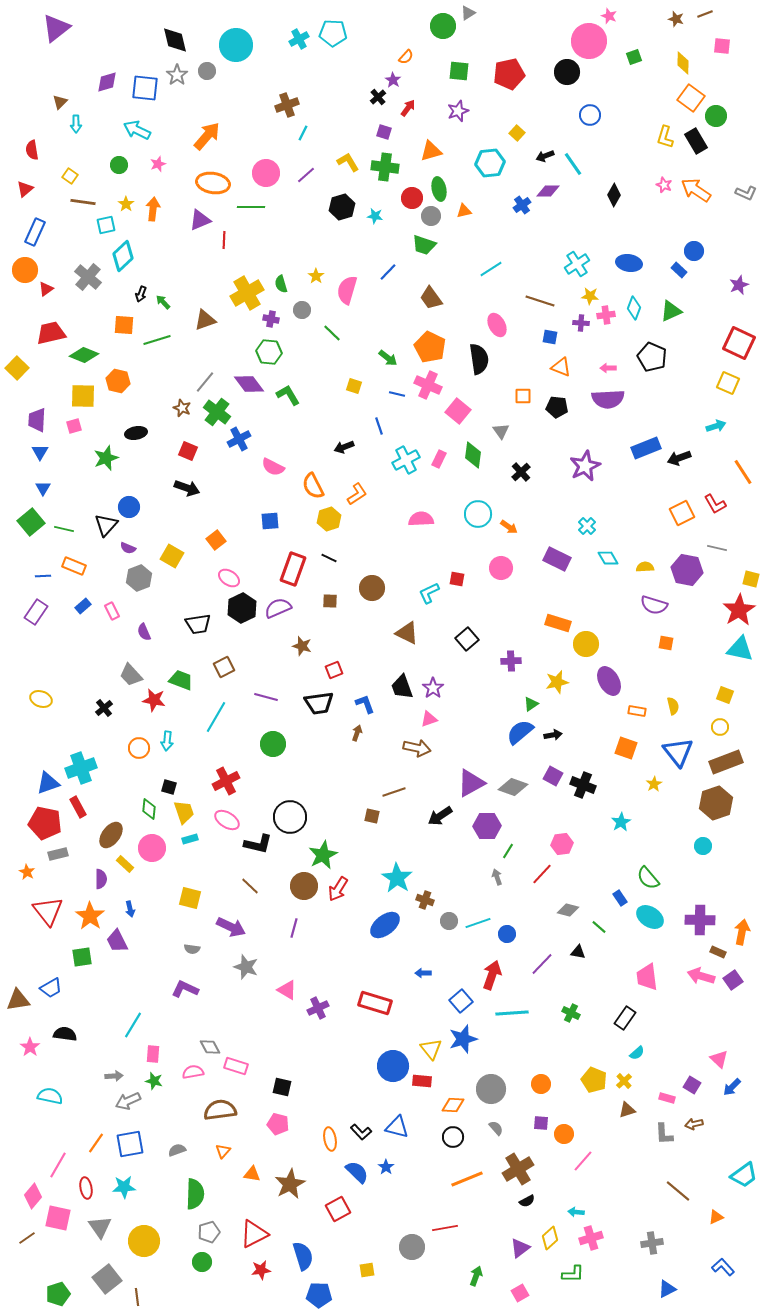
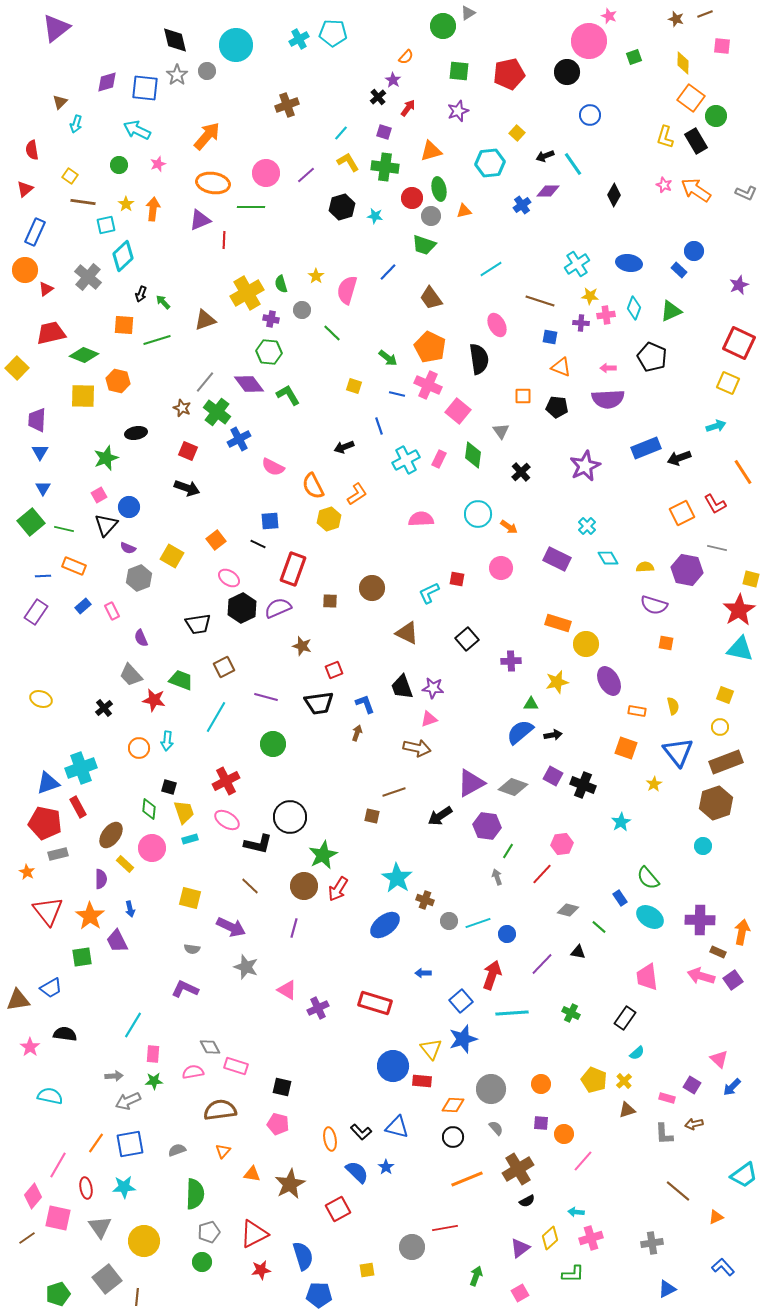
cyan arrow at (76, 124): rotated 18 degrees clockwise
cyan line at (303, 133): moved 38 px right; rotated 14 degrees clockwise
pink square at (74, 426): moved 25 px right, 69 px down; rotated 14 degrees counterclockwise
black line at (329, 558): moved 71 px left, 14 px up
purple semicircle at (144, 632): moved 3 px left, 6 px down
purple star at (433, 688): rotated 30 degrees counterclockwise
green triangle at (531, 704): rotated 35 degrees clockwise
purple hexagon at (487, 826): rotated 8 degrees clockwise
green star at (154, 1081): rotated 18 degrees counterclockwise
brown line at (137, 1297): rotated 12 degrees clockwise
